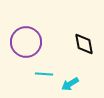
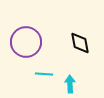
black diamond: moved 4 px left, 1 px up
cyan arrow: rotated 120 degrees clockwise
